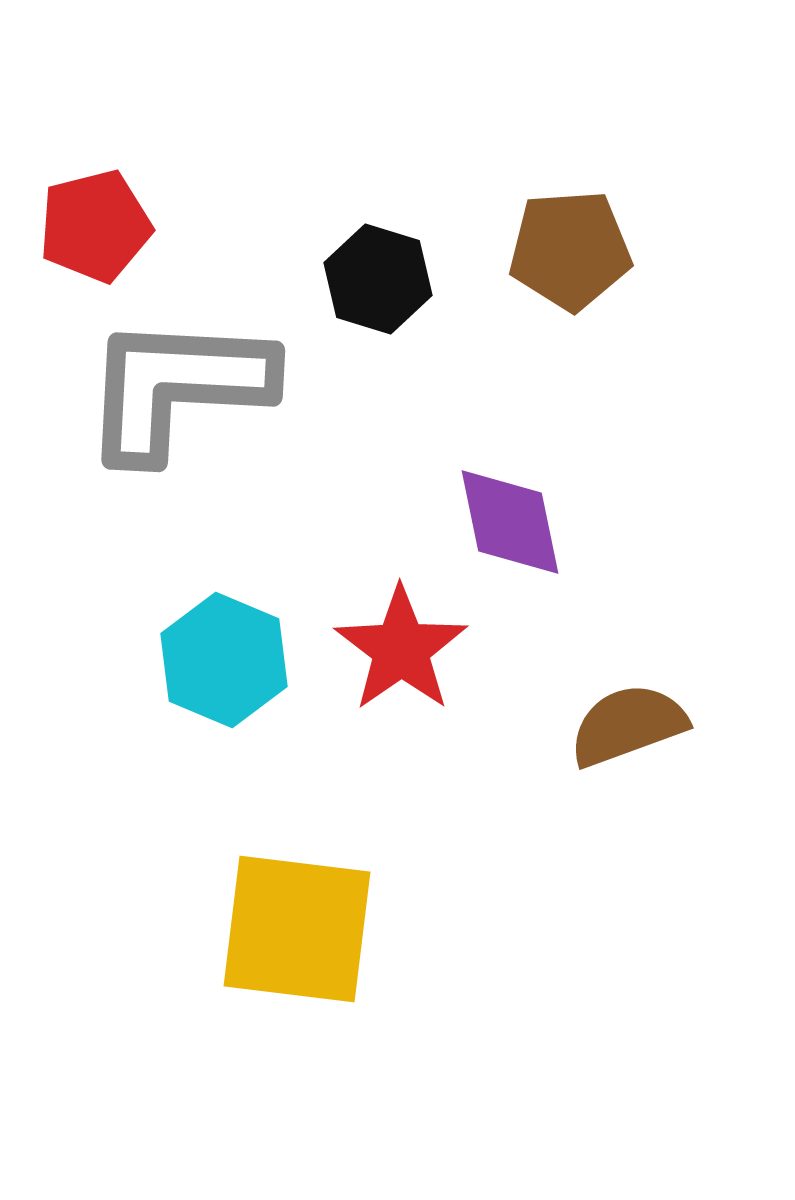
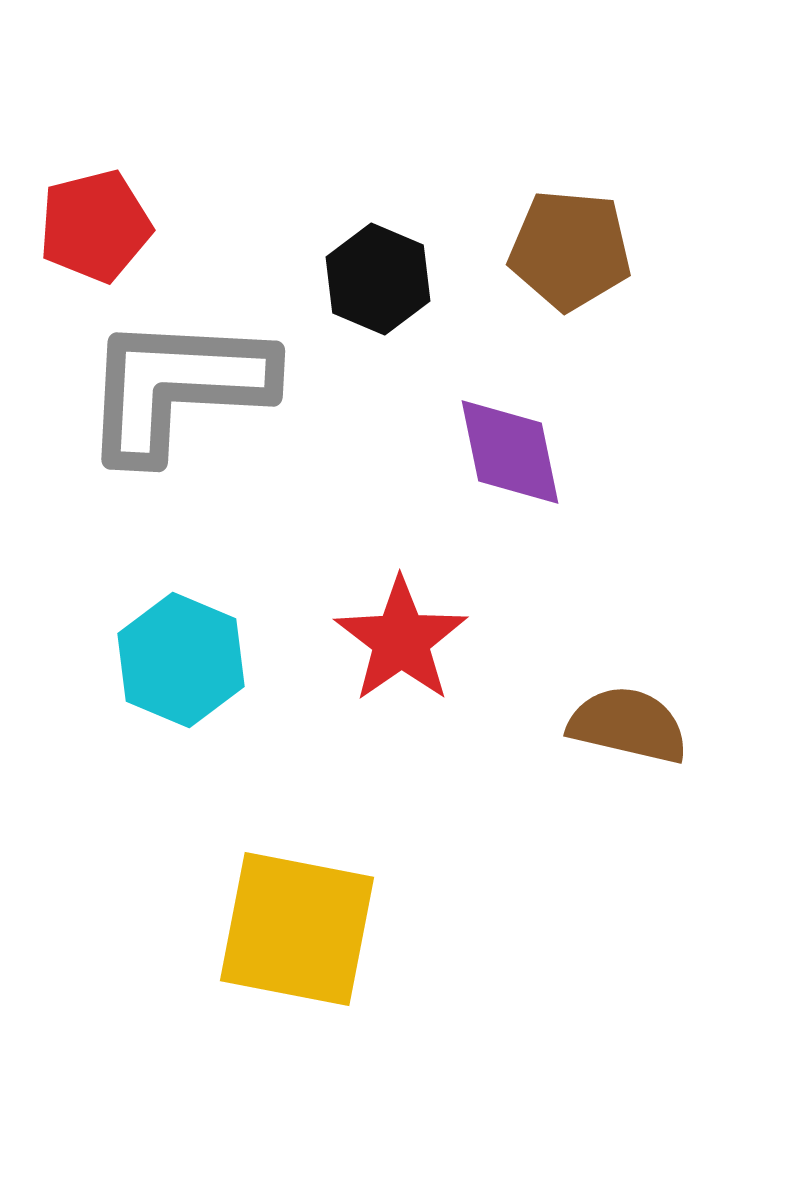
brown pentagon: rotated 9 degrees clockwise
black hexagon: rotated 6 degrees clockwise
purple diamond: moved 70 px up
red star: moved 9 px up
cyan hexagon: moved 43 px left
brown semicircle: rotated 33 degrees clockwise
yellow square: rotated 4 degrees clockwise
